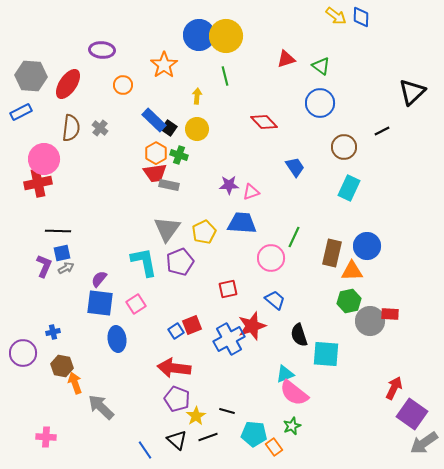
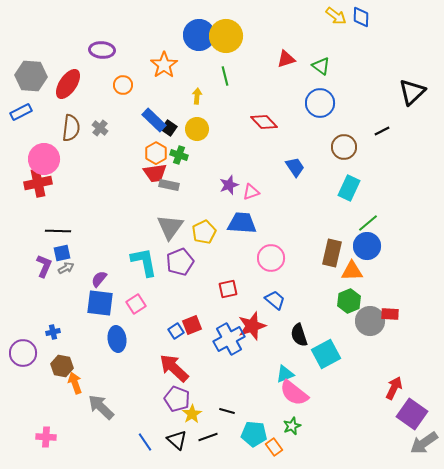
purple star at (229, 185): rotated 18 degrees counterclockwise
gray triangle at (167, 229): moved 3 px right, 2 px up
green line at (294, 237): moved 74 px right, 14 px up; rotated 25 degrees clockwise
green hexagon at (349, 301): rotated 10 degrees counterclockwise
cyan square at (326, 354): rotated 32 degrees counterclockwise
red arrow at (174, 368): rotated 36 degrees clockwise
yellow star at (196, 416): moved 4 px left, 2 px up
blue line at (145, 450): moved 8 px up
